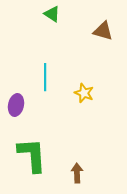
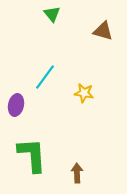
green triangle: rotated 18 degrees clockwise
cyan line: rotated 36 degrees clockwise
yellow star: rotated 12 degrees counterclockwise
